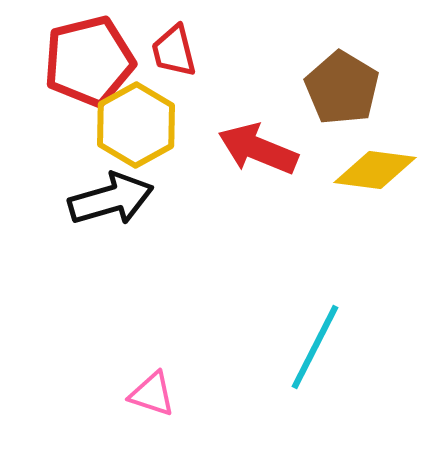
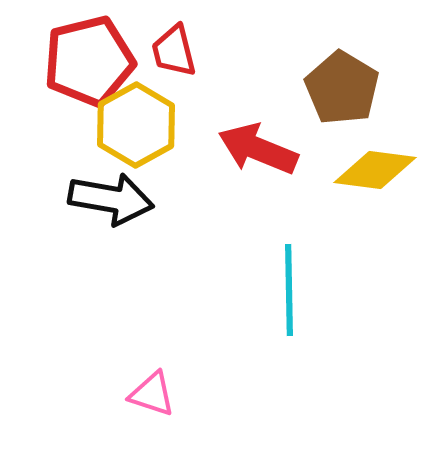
black arrow: rotated 26 degrees clockwise
cyan line: moved 26 px left, 57 px up; rotated 28 degrees counterclockwise
